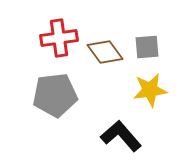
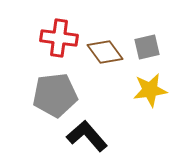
red cross: rotated 15 degrees clockwise
gray square: rotated 8 degrees counterclockwise
black L-shape: moved 34 px left
